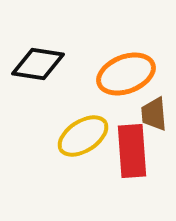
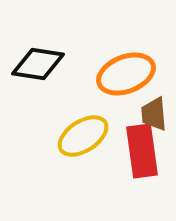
red rectangle: moved 10 px right; rotated 4 degrees counterclockwise
